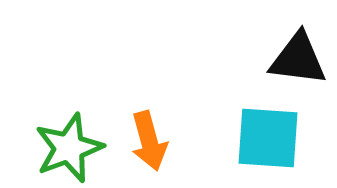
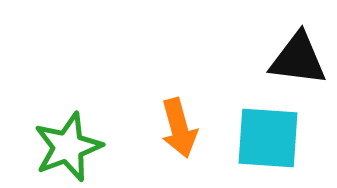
orange arrow: moved 30 px right, 13 px up
green star: moved 1 px left, 1 px up
